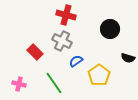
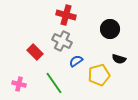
black semicircle: moved 9 px left, 1 px down
yellow pentagon: rotated 20 degrees clockwise
